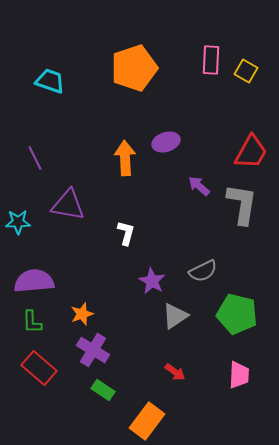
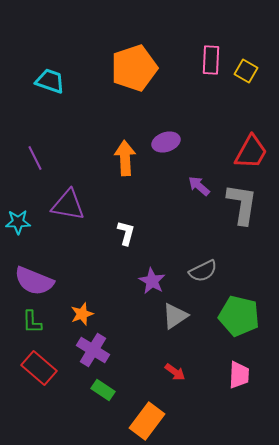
purple semicircle: rotated 153 degrees counterclockwise
green pentagon: moved 2 px right, 2 px down
